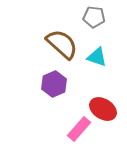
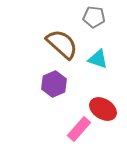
cyan triangle: moved 1 px right, 2 px down
